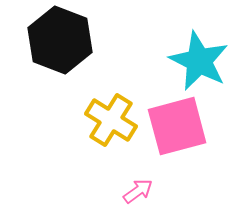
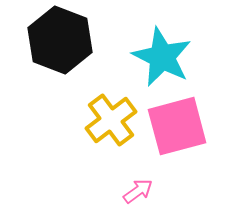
cyan star: moved 37 px left, 4 px up
yellow cross: rotated 21 degrees clockwise
